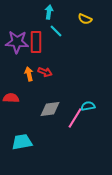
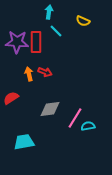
yellow semicircle: moved 2 px left, 2 px down
red semicircle: rotated 35 degrees counterclockwise
cyan semicircle: moved 20 px down
cyan trapezoid: moved 2 px right
